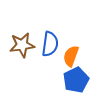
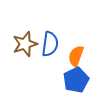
brown star: moved 3 px right, 1 px up; rotated 10 degrees counterclockwise
orange semicircle: moved 5 px right
